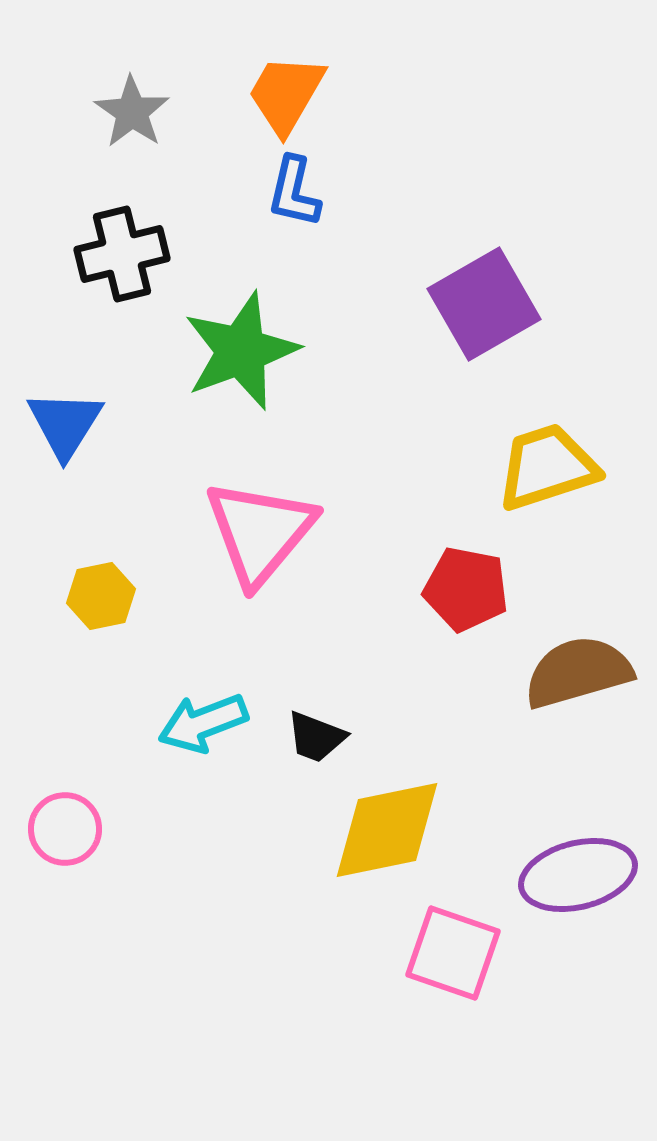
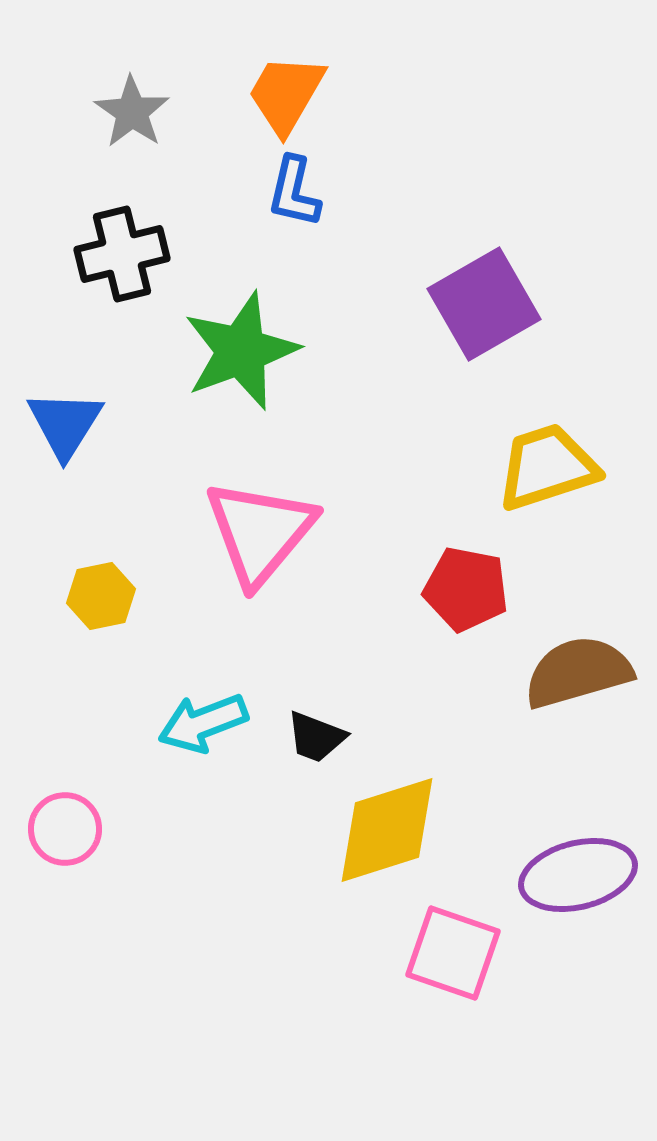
yellow diamond: rotated 6 degrees counterclockwise
